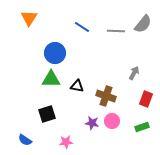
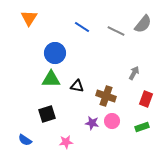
gray line: rotated 24 degrees clockwise
